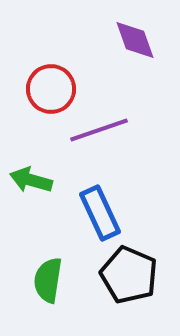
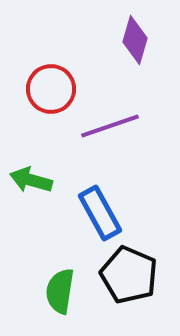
purple diamond: rotated 36 degrees clockwise
purple line: moved 11 px right, 4 px up
blue rectangle: rotated 4 degrees counterclockwise
green semicircle: moved 12 px right, 11 px down
